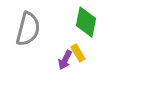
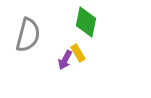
gray semicircle: moved 6 px down
